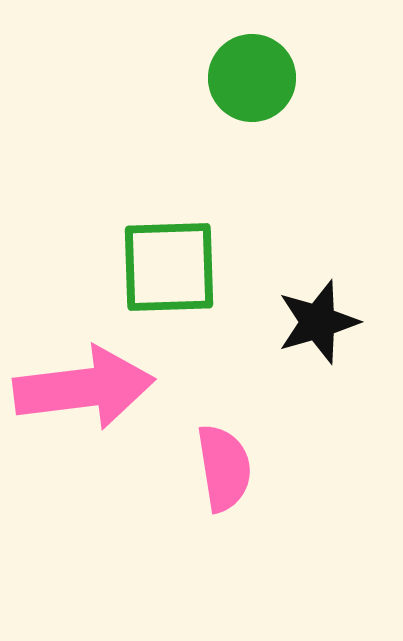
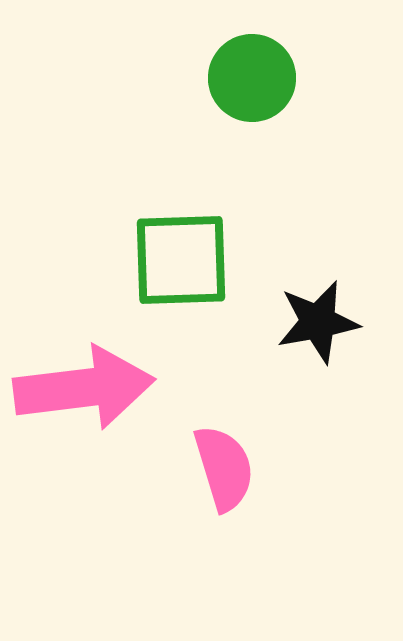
green square: moved 12 px right, 7 px up
black star: rotated 6 degrees clockwise
pink semicircle: rotated 8 degrees counterclockwise
